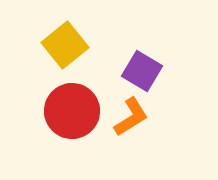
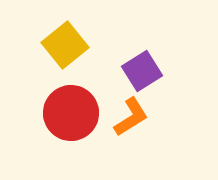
purple square: rotated 27 degrees clockwise
red circle: moved 1 px left, 2 px down
